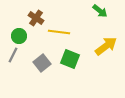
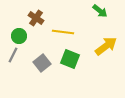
yellow line: moved 4 px right
